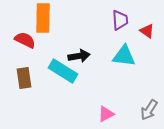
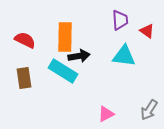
orange rectangle: moved 22 px right, 19 px down
